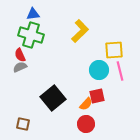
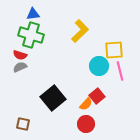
red semicircle: rotated 48 degrees counterclockwise
cyan circle: moved 4 px up
red square: rotated 28 degrees counterclockwise
